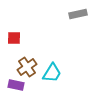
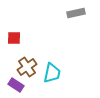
gray rectangle: moved 2 px left, 1 px up
cyan trapezoid: rotated 20 degrees counterclockwise
purple rectangle: rotated 21 degrees clockwise
